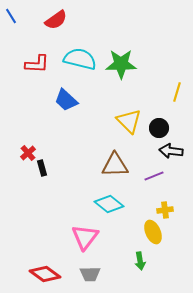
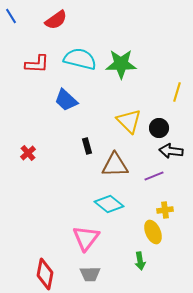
black rectangle: moved 45 px right, 22 px up
pink triangle: moved 1 px right, 1 px down
red diamond: rotated 64 degrees clockwise
